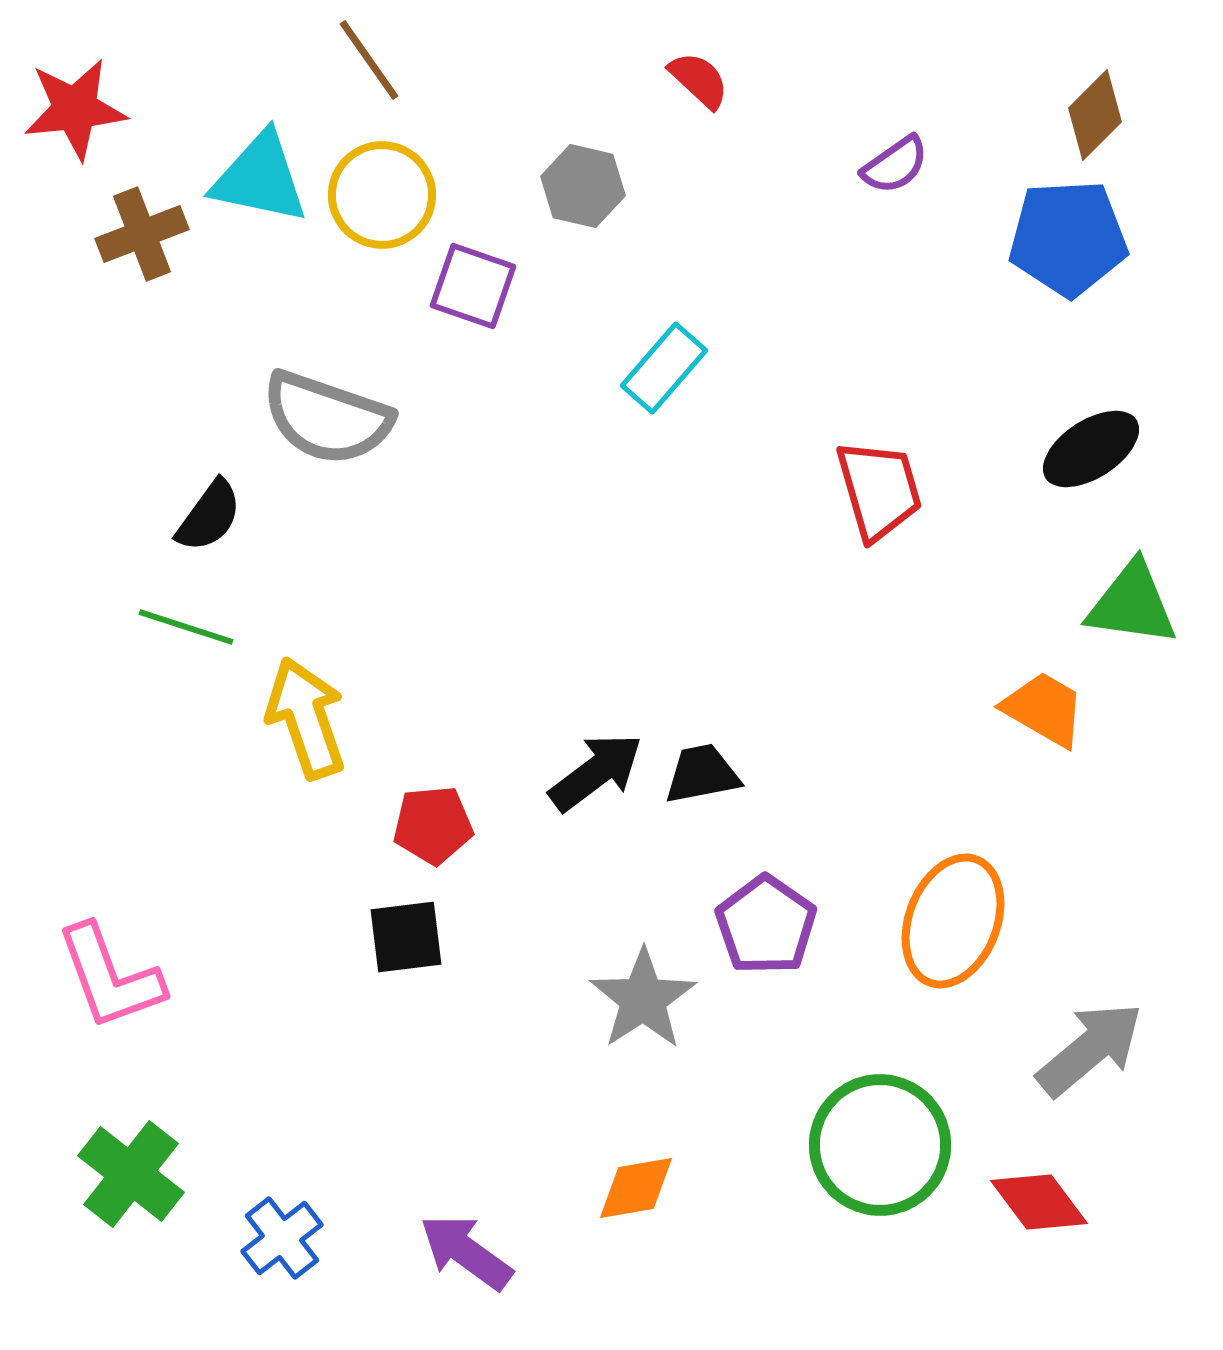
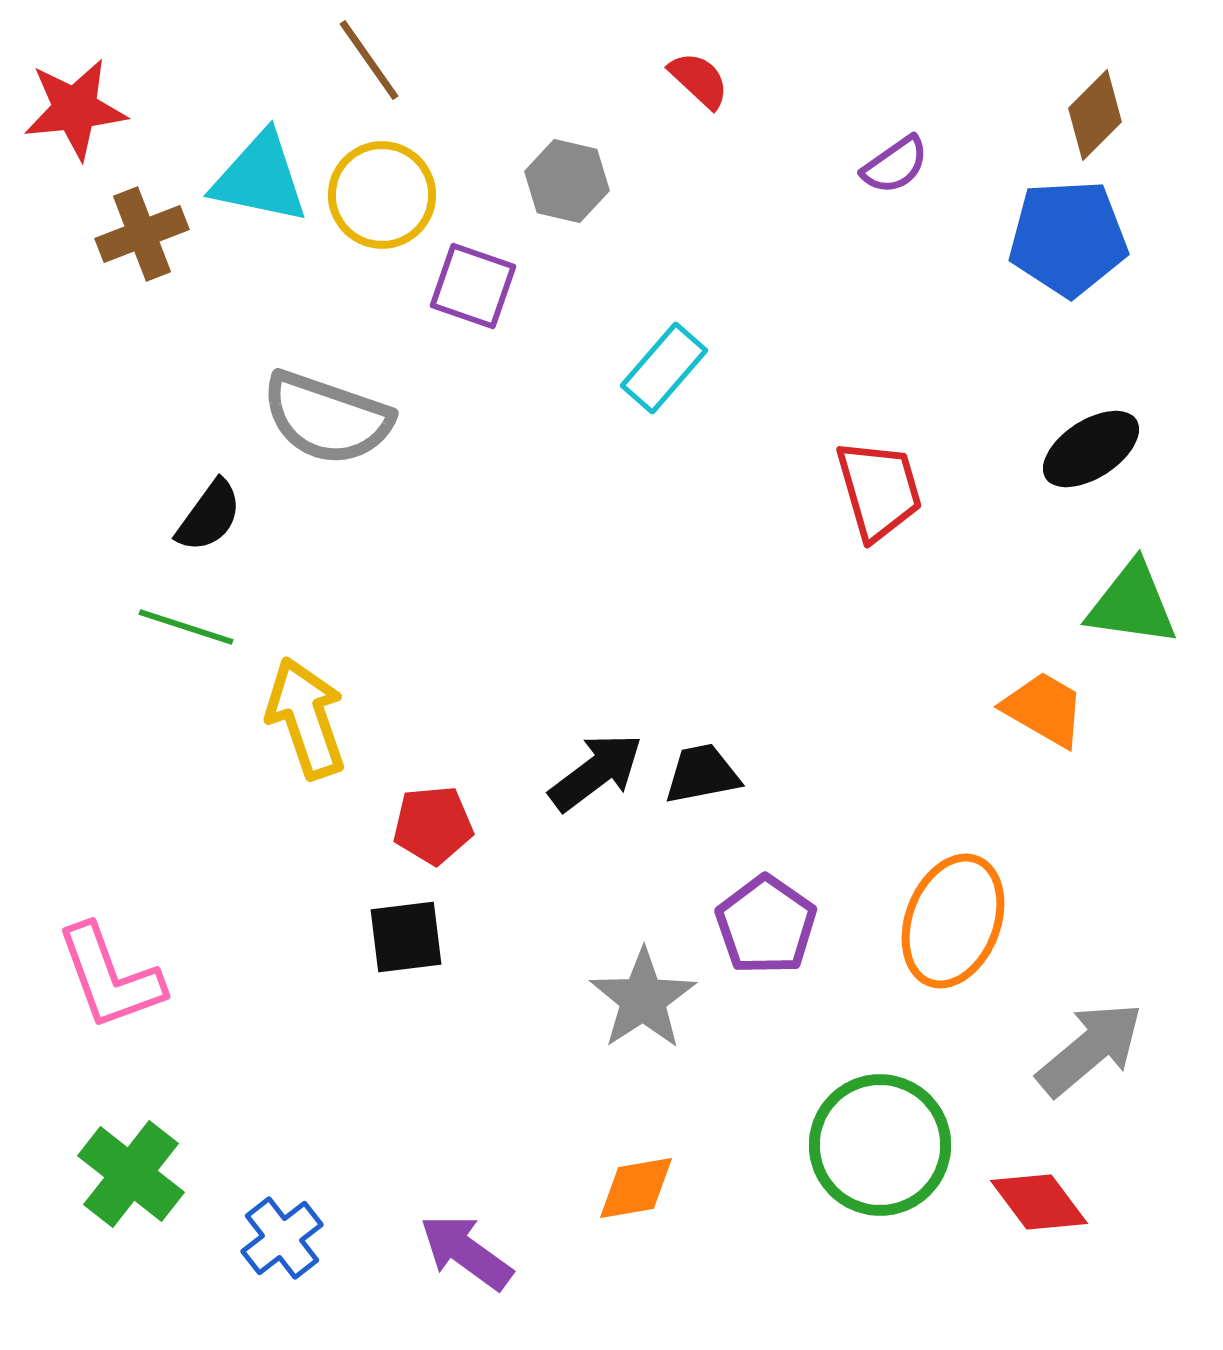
gray hexagon: moved 16 px left, 5 px up
